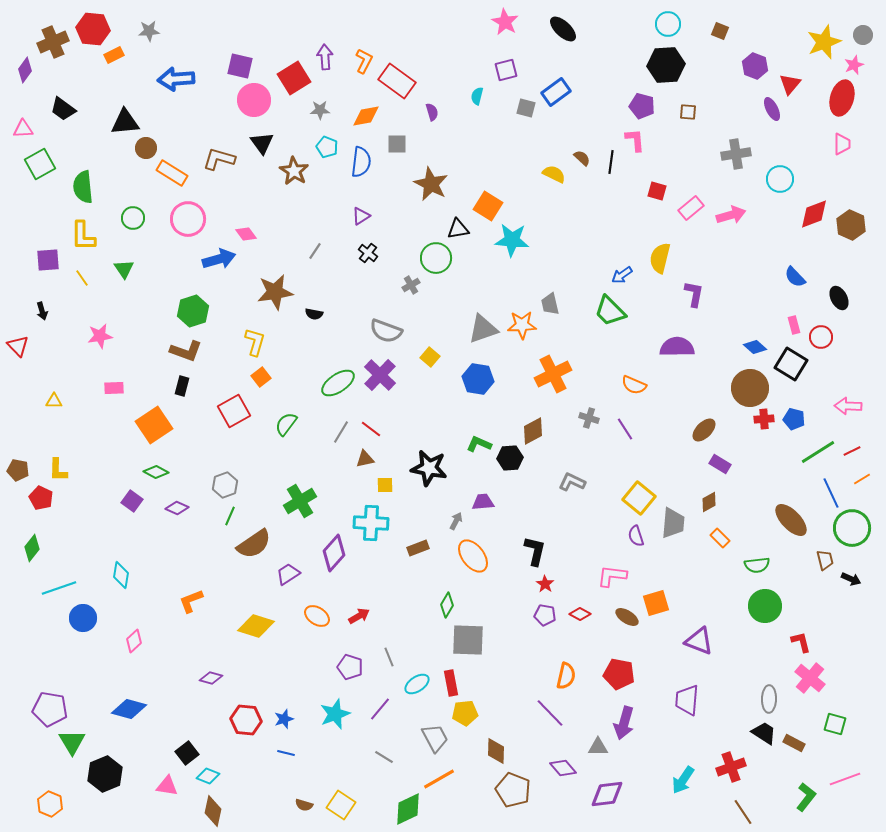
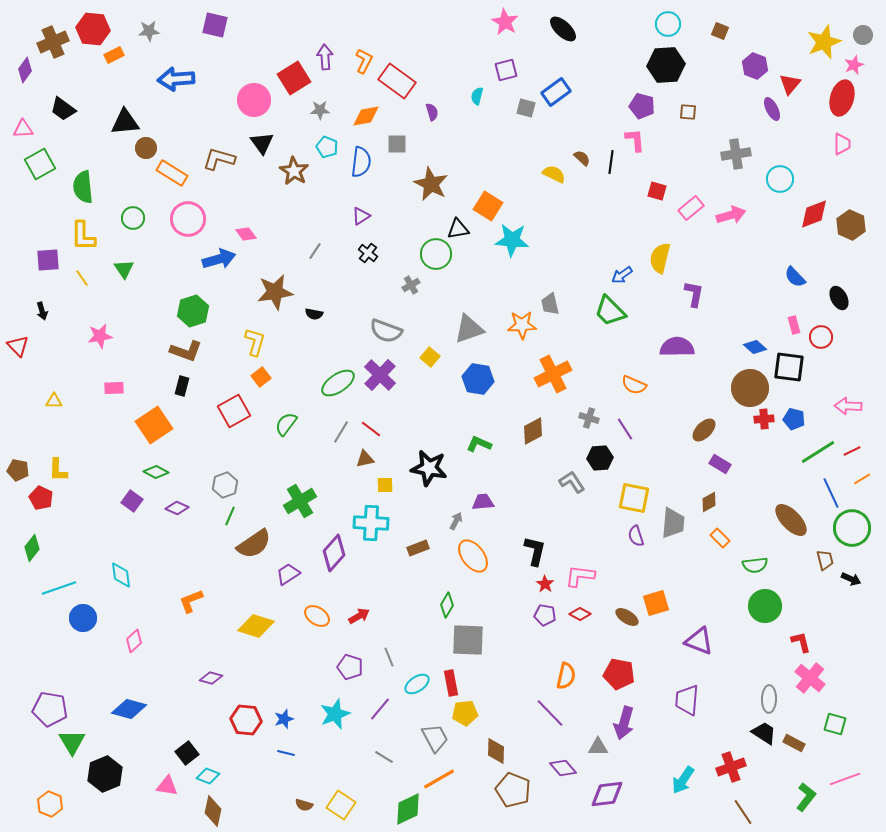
purple square at (240, 66): moved 25 px left, 41 px up
green circle at (436, 258): moved 4 px up
gray triangle at (483, 329): moved 14 px left
black square at (791, 364): moved 2 px left, 3 px down; rotated 24 degrees counterclockwise
black hexagon at (510, 458): moved 90 px right
gray L-shape at (572, 482): rotated 32 degrees clockwise
yellow square at (639, 498): moved 5 px left; rotated 28 degrees counterclockwise
green semicircle at (757, 565): moved 2 px left
cyan diamond at (121, 575): rotated 16 degrees counterclockwise
pink L-shape at (612, 576): moved 32 px left
